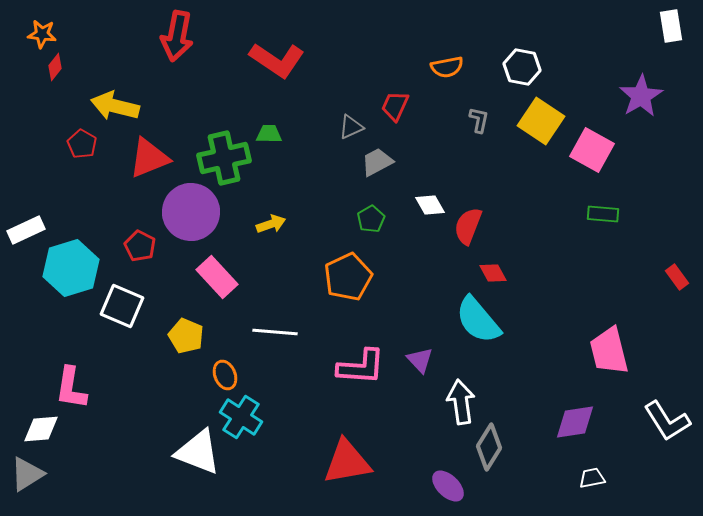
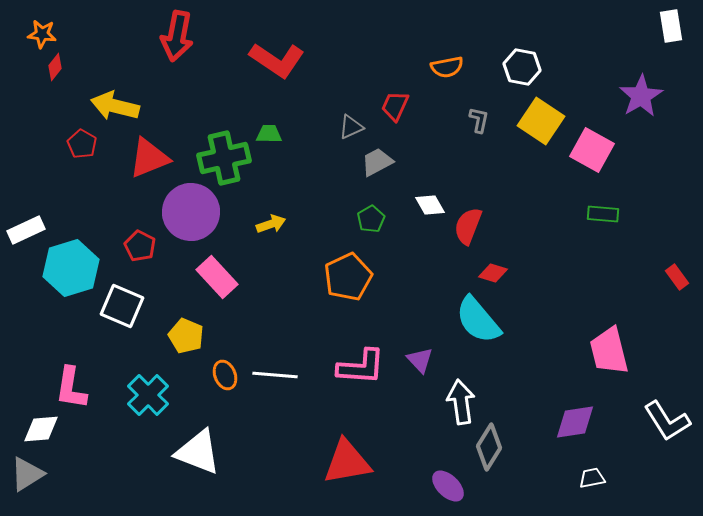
red diamond at (493, 273): rotated 44 degrees counterclockwise
white line at (275, 332): moved 43 px down
cyan cross at (241, 417): moved 93 px left, 22 px up; rotated 12 degrees clockwise
